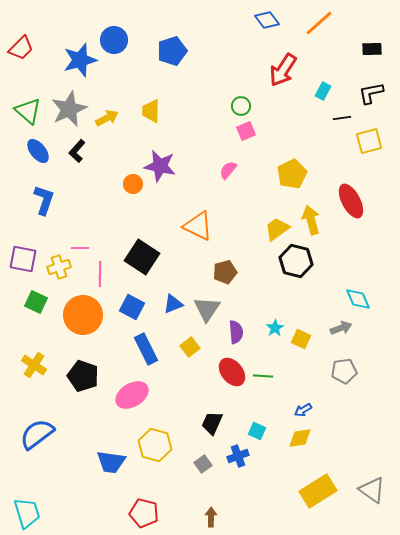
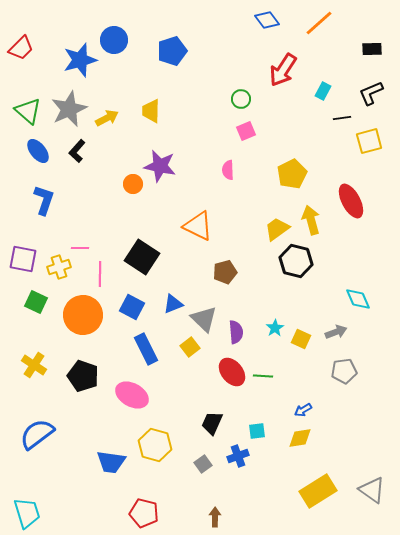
black L-shape at (371, 93): rotated 12 degrees counterclockwise
green circle at (241, 106): moved 7 px up
pink semicircle at (228, 170): rotated 42 degrees counterclockwise
gray triangle at (207, 309): moved 3 px left, 10 px down; rotated 20 degrees counterclockwise
gray arrow at (341, 328): moved 5 px left, 4 px down
pink ellipse at (132, 395): rotated 60 degrees clockwise
cyan square at (257, 431): rotated 30 degrees counterclockwise
brown arrow at (211, 517): moved 4 px right
